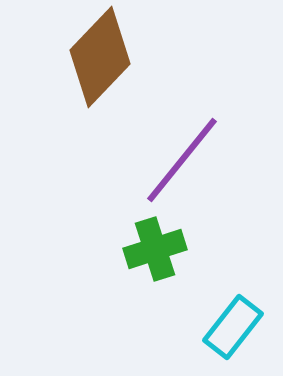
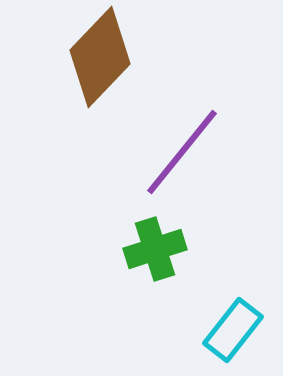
purple line: moved 8 px up
cyan rectangle: moved 3 px down
